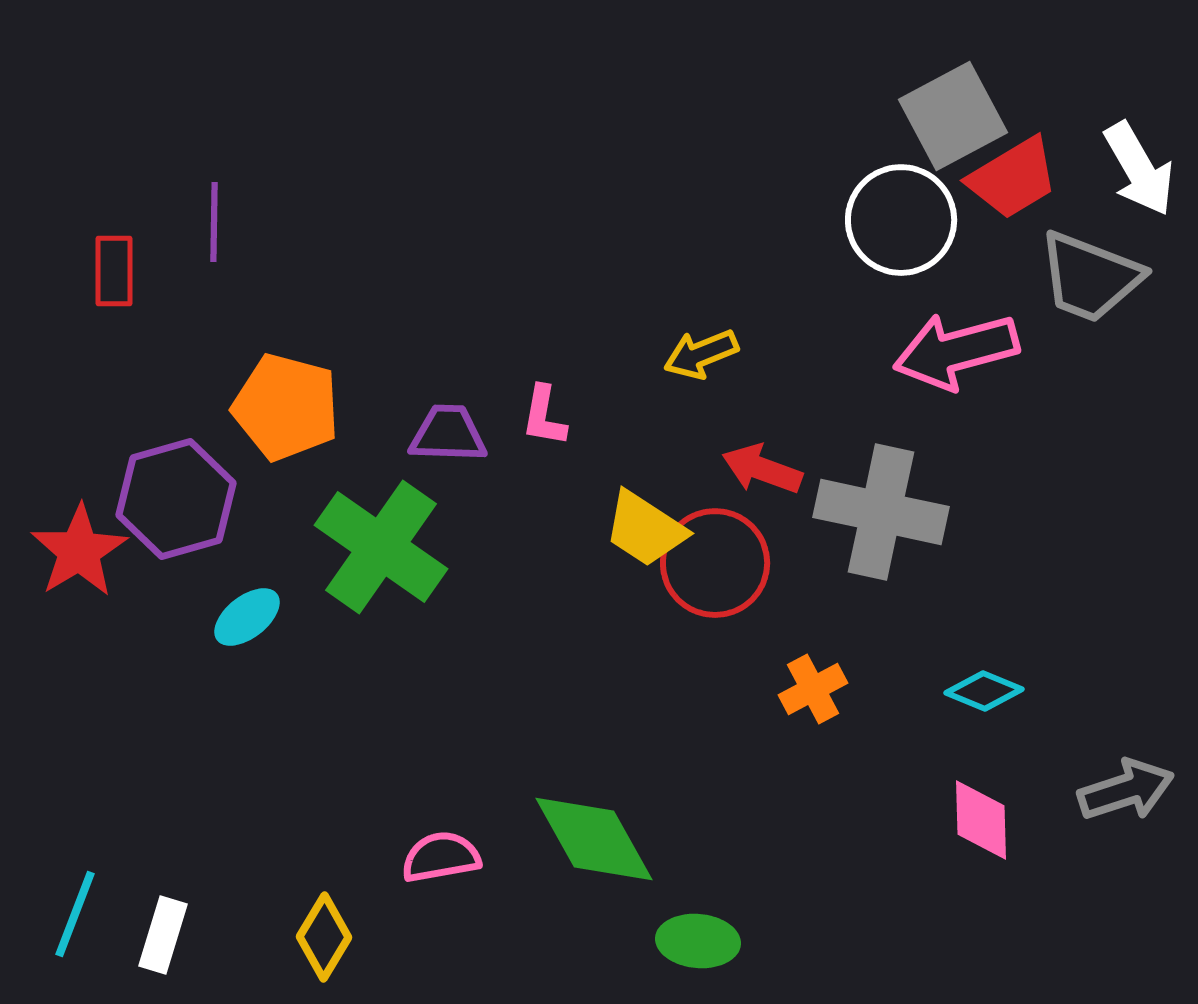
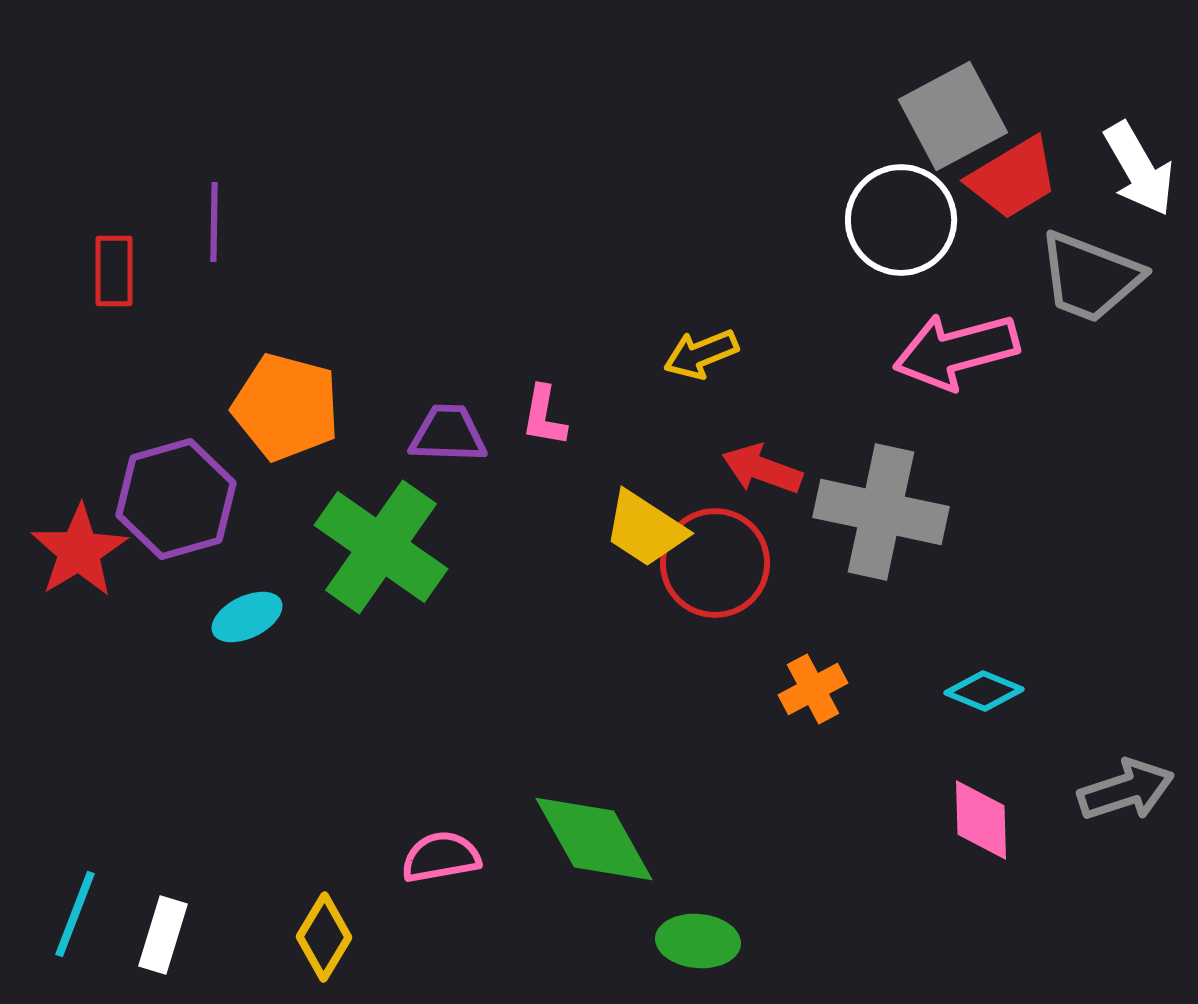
cyan ellipse: rotated 12 degrees clockwise
